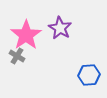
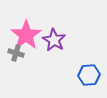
purple star: moved 6 px left, 12 px down
gray cross: moved 1 px left, 3 px up; rotated 14 degrees counterclockwise
